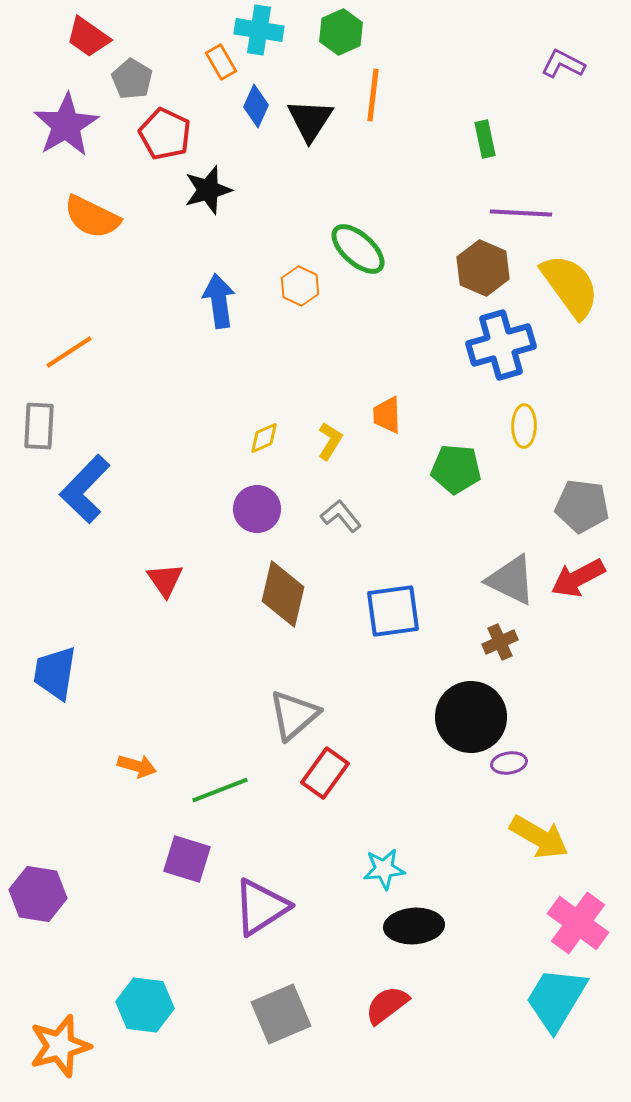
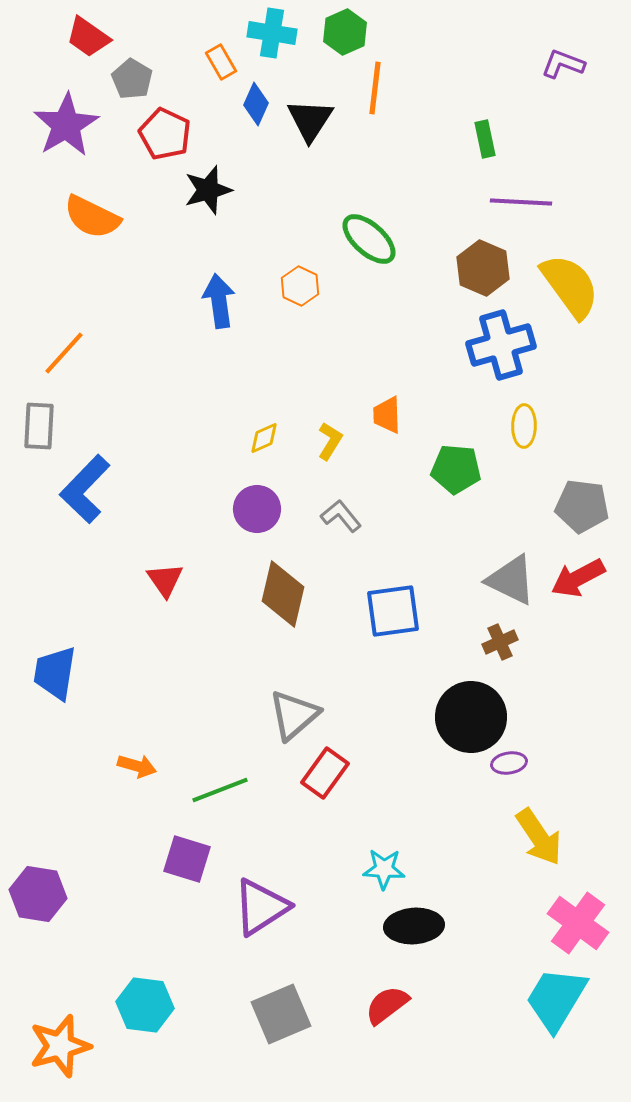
cyan cross at (259, 30): moved 13 px right, 3 px down
green hexagon at (341, 32): moved 4 px right
purple L-shape at (563, 64): rotated 6 degrees counterclockwise
orange line at (373, 95): moved 2 px right, 7 px up
blue diamond at (256, 106): moved 2 px up
purple line at (521, 213): moved 11 px up
green ellipse at (358, 249): moved 11 px right, 10 px up
orange line at (69, 352): moved 5 px left, 1 px down; rotated 15 degrees counterclockwise
yellow arrow at (539, 837): rotated 26 degrees clockwise
cyan star at (384, 869): rotated 9 degrees clockwise
